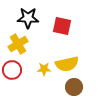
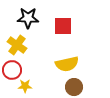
red square: moved 1 px right; rotated 12 degrees counterclockwise
yellow cross: moved 1 px left, 1 px down; rotated 24 degrees counterclockwise
yellow star: moved 19 px left, 17 px down
